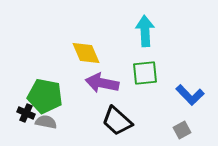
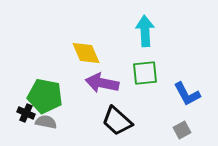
blue L-shape: moved 3 px left, 1 px up; rotated 16 degrees clockwise
